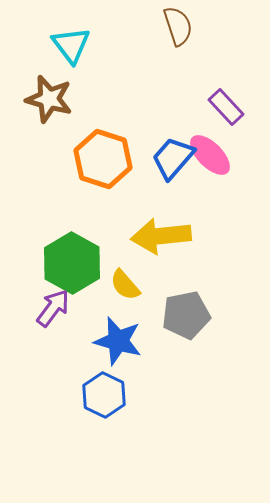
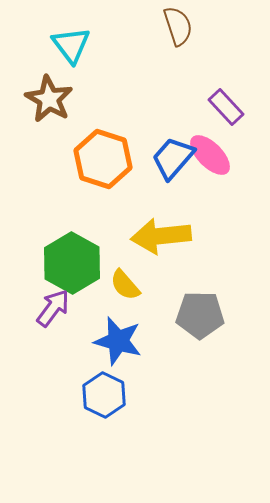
brown star: rotated 15 degrees clockwise
gray pentagon: moved 14 px right; rotated 12 degrees clockwise
